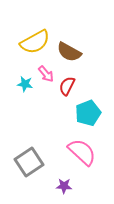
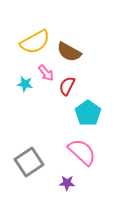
pink arrow: moved 1 px up
cyan pentagon: rotated 15 degrees counterclockwise
purple star: moved 3 px right, 3 px up
